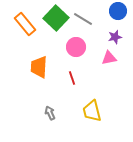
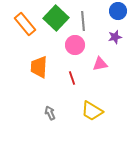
gray line: moved 2 px down; rotated 54 degrees clockwise
pink circle: moved 1 px left, 2 px up
pink triangle: moved 9 px left, 6 px down
yellow trapezoid: rotated 45 degrees counterclockwise
